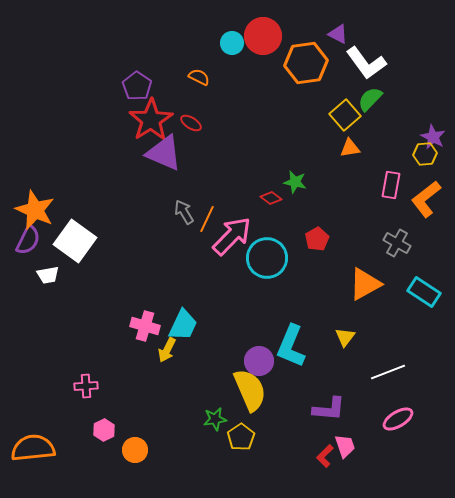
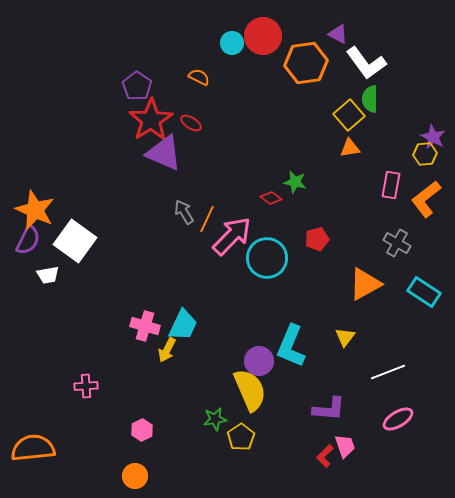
green semicircle at (370, 99): rotated 44 degrees counterclockwise
yellow square at (345, 115): moved 4 px right
red pentagon at (317, 239): rotated 15 degrees clockwise
pink hexagon at (104, 430): moved 38 px right
orange circle at (135, 450): moved 26 px down
